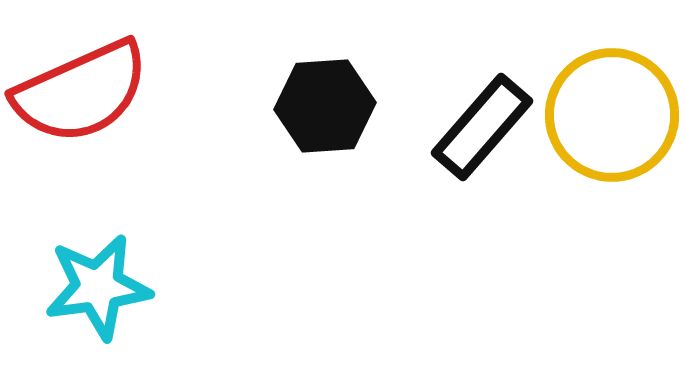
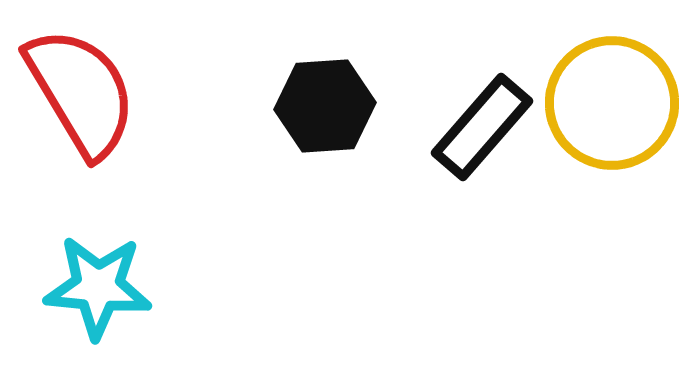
red semicircle: rotated 97 degrees counterclockwise
yellow circle: moved 12 px up
cyan star: rotated 13 degrees clockwise
